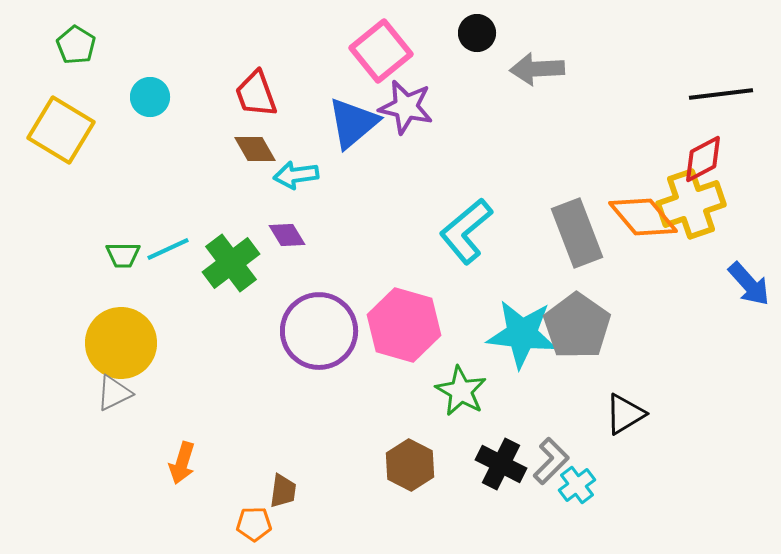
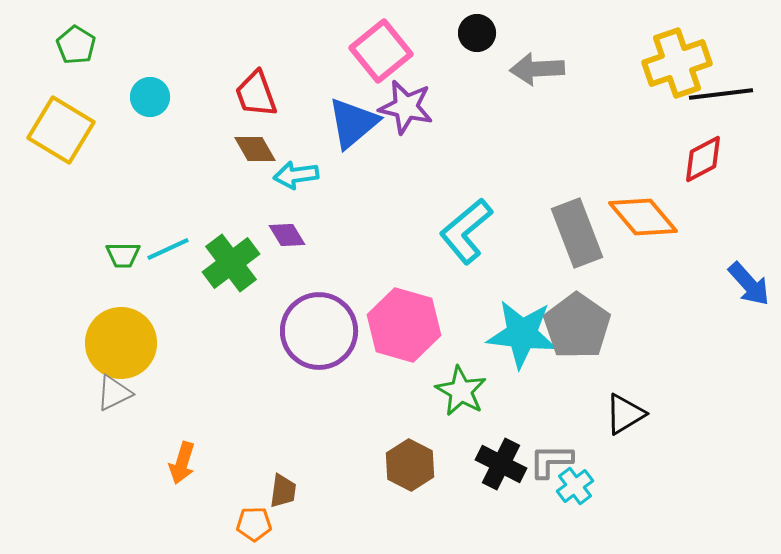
yellow cross: moved 14 px left, 141 px up
gray L-shape: rotated 135 degrees counterclockwise
cyan cross: moved 2 px left, 1 px down
